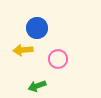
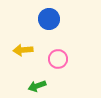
blue circle: moved 12 px right, 9 px up
